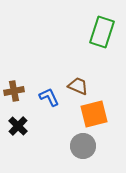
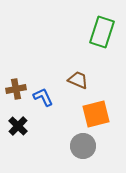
brown trapezoid: moved 6 px up
brown cross: moved 2 px right, 2 px up
blue L-shape: moved 6 px left
orange square: moved 2 px right
